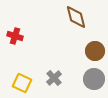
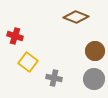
brown diamond: rotated 55 degrees counterclockwise
gray cross: rotated 35 degrees counterclockwise
yellow square: moved 6 px right, 21 px up; rotated 12 degrees clockwise
